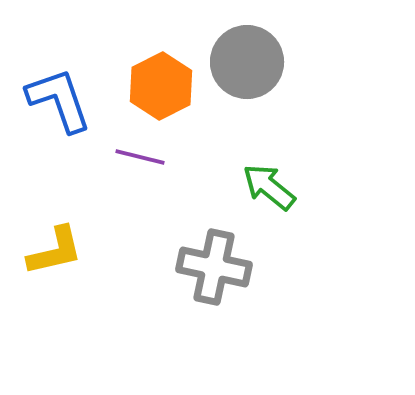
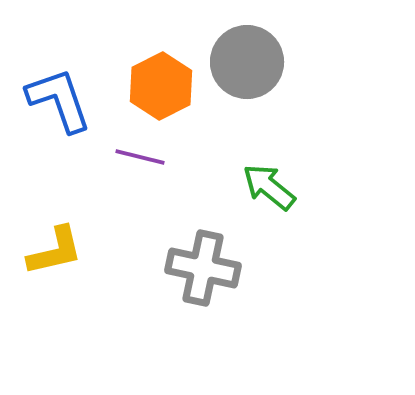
gray cross: moved 11 px left, 1 px down
